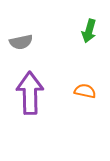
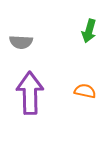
gray semicircle: rotated 15 degrees clockwise
